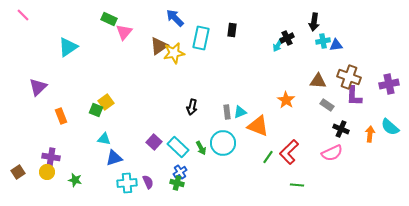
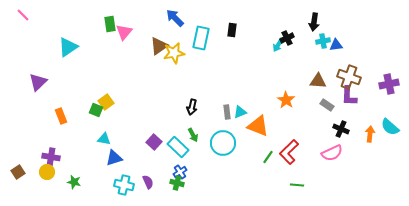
green rectangle at (109, 19): moved 1 px right, 5 px down; rotated 56 degrees clockwise
purple triangle at (38, 87): moved 5 px up
purple L-shape at (354, 96): moved 5 px left
green arrow at (201, 148): moved 8 px left, 13 px up
green star at (75, 180): moved 1 px left, 2 px down
cyan cross at (127, 183): moved 3 px left, 2 px down; rotated 18 degrees clockwise
